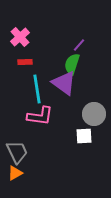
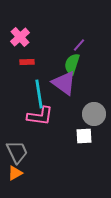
red rectangle: moved 2 px right
cyan line: moved 2 px right, 5 px down
